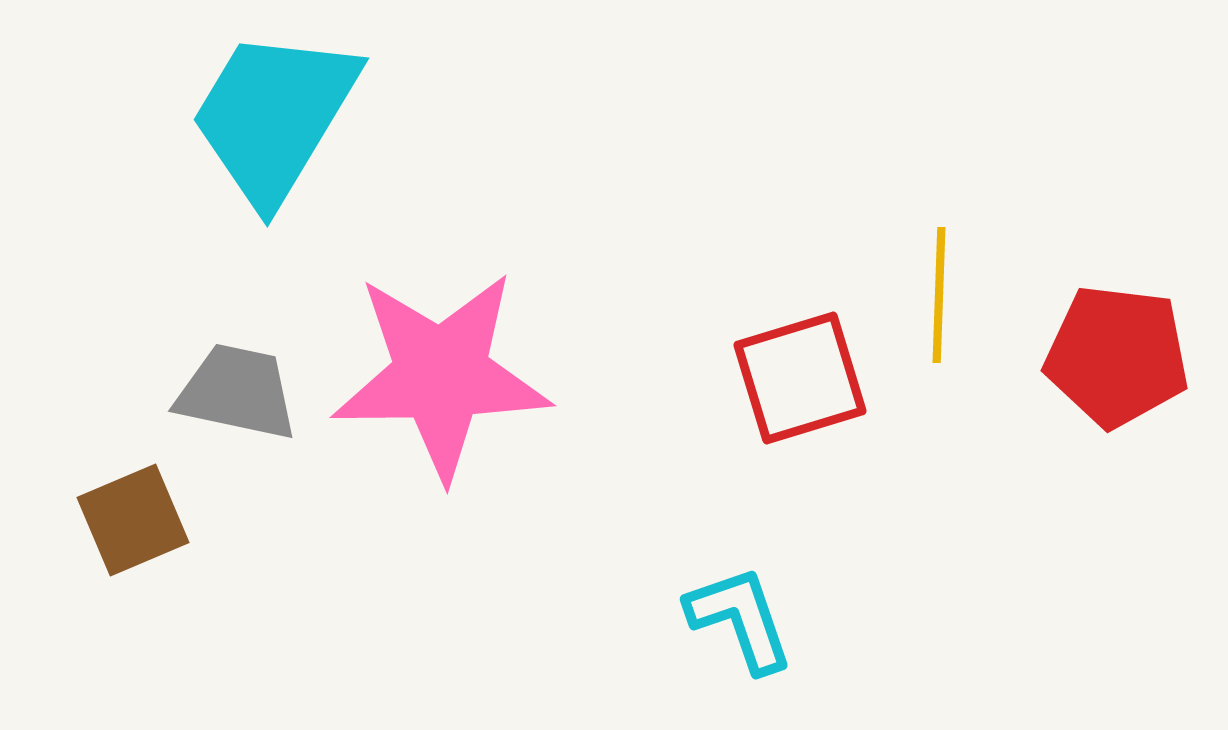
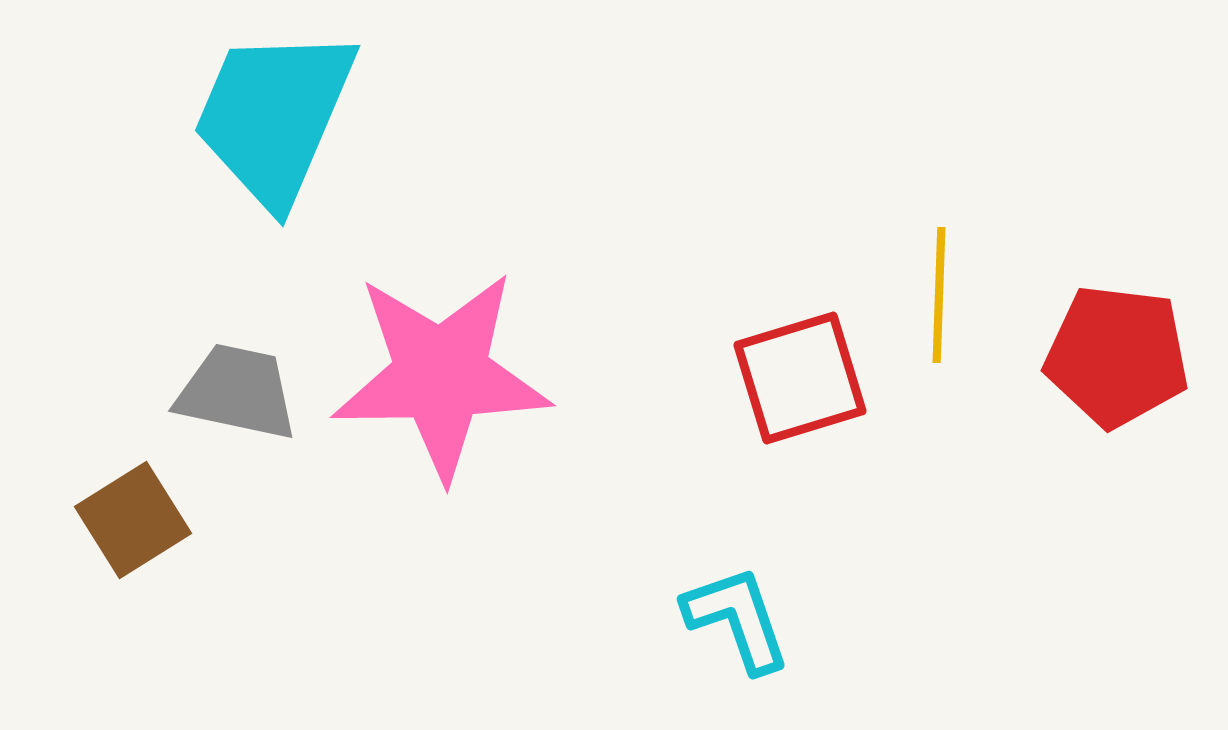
cyan trapezoid: rotated 8 degrees counterclockwise
brown square: rotated 9 degrees counterclockwise
cyan L-shape: moved 3 px left
